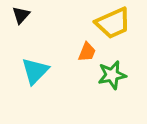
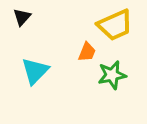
black triangle: moved 1 px right, 2 px down
yellow trapezoid: moved 2 px right, 2 px down
